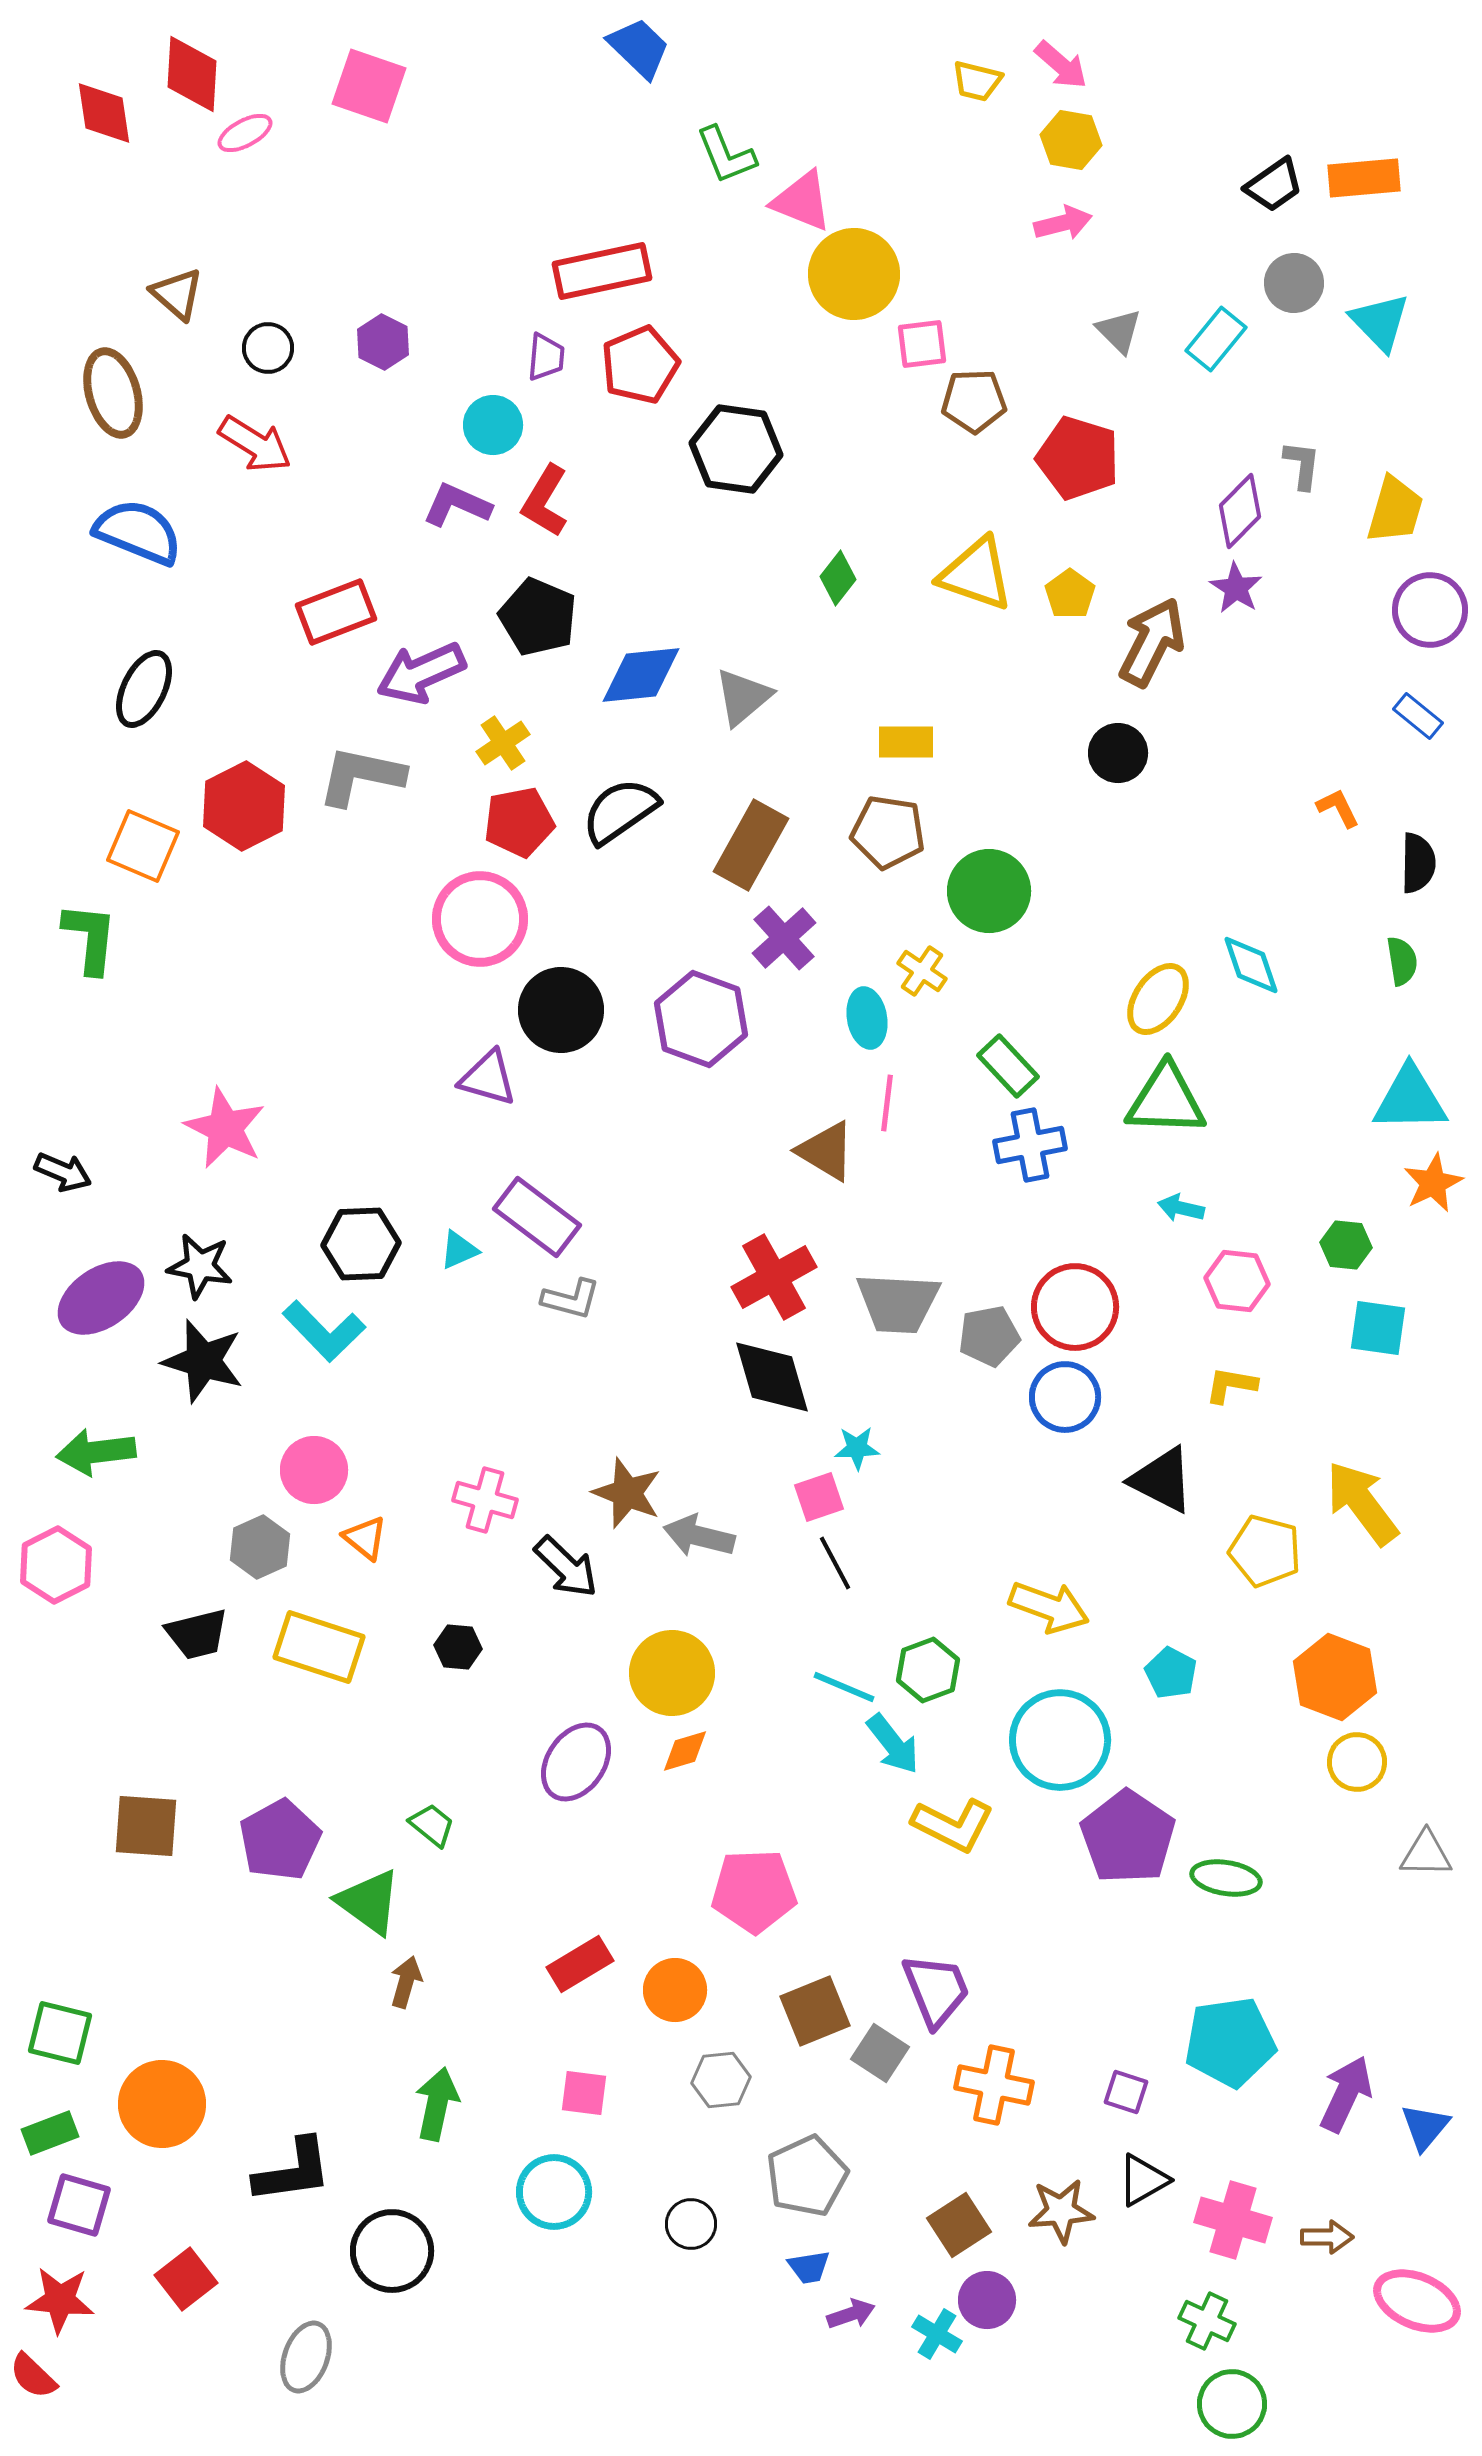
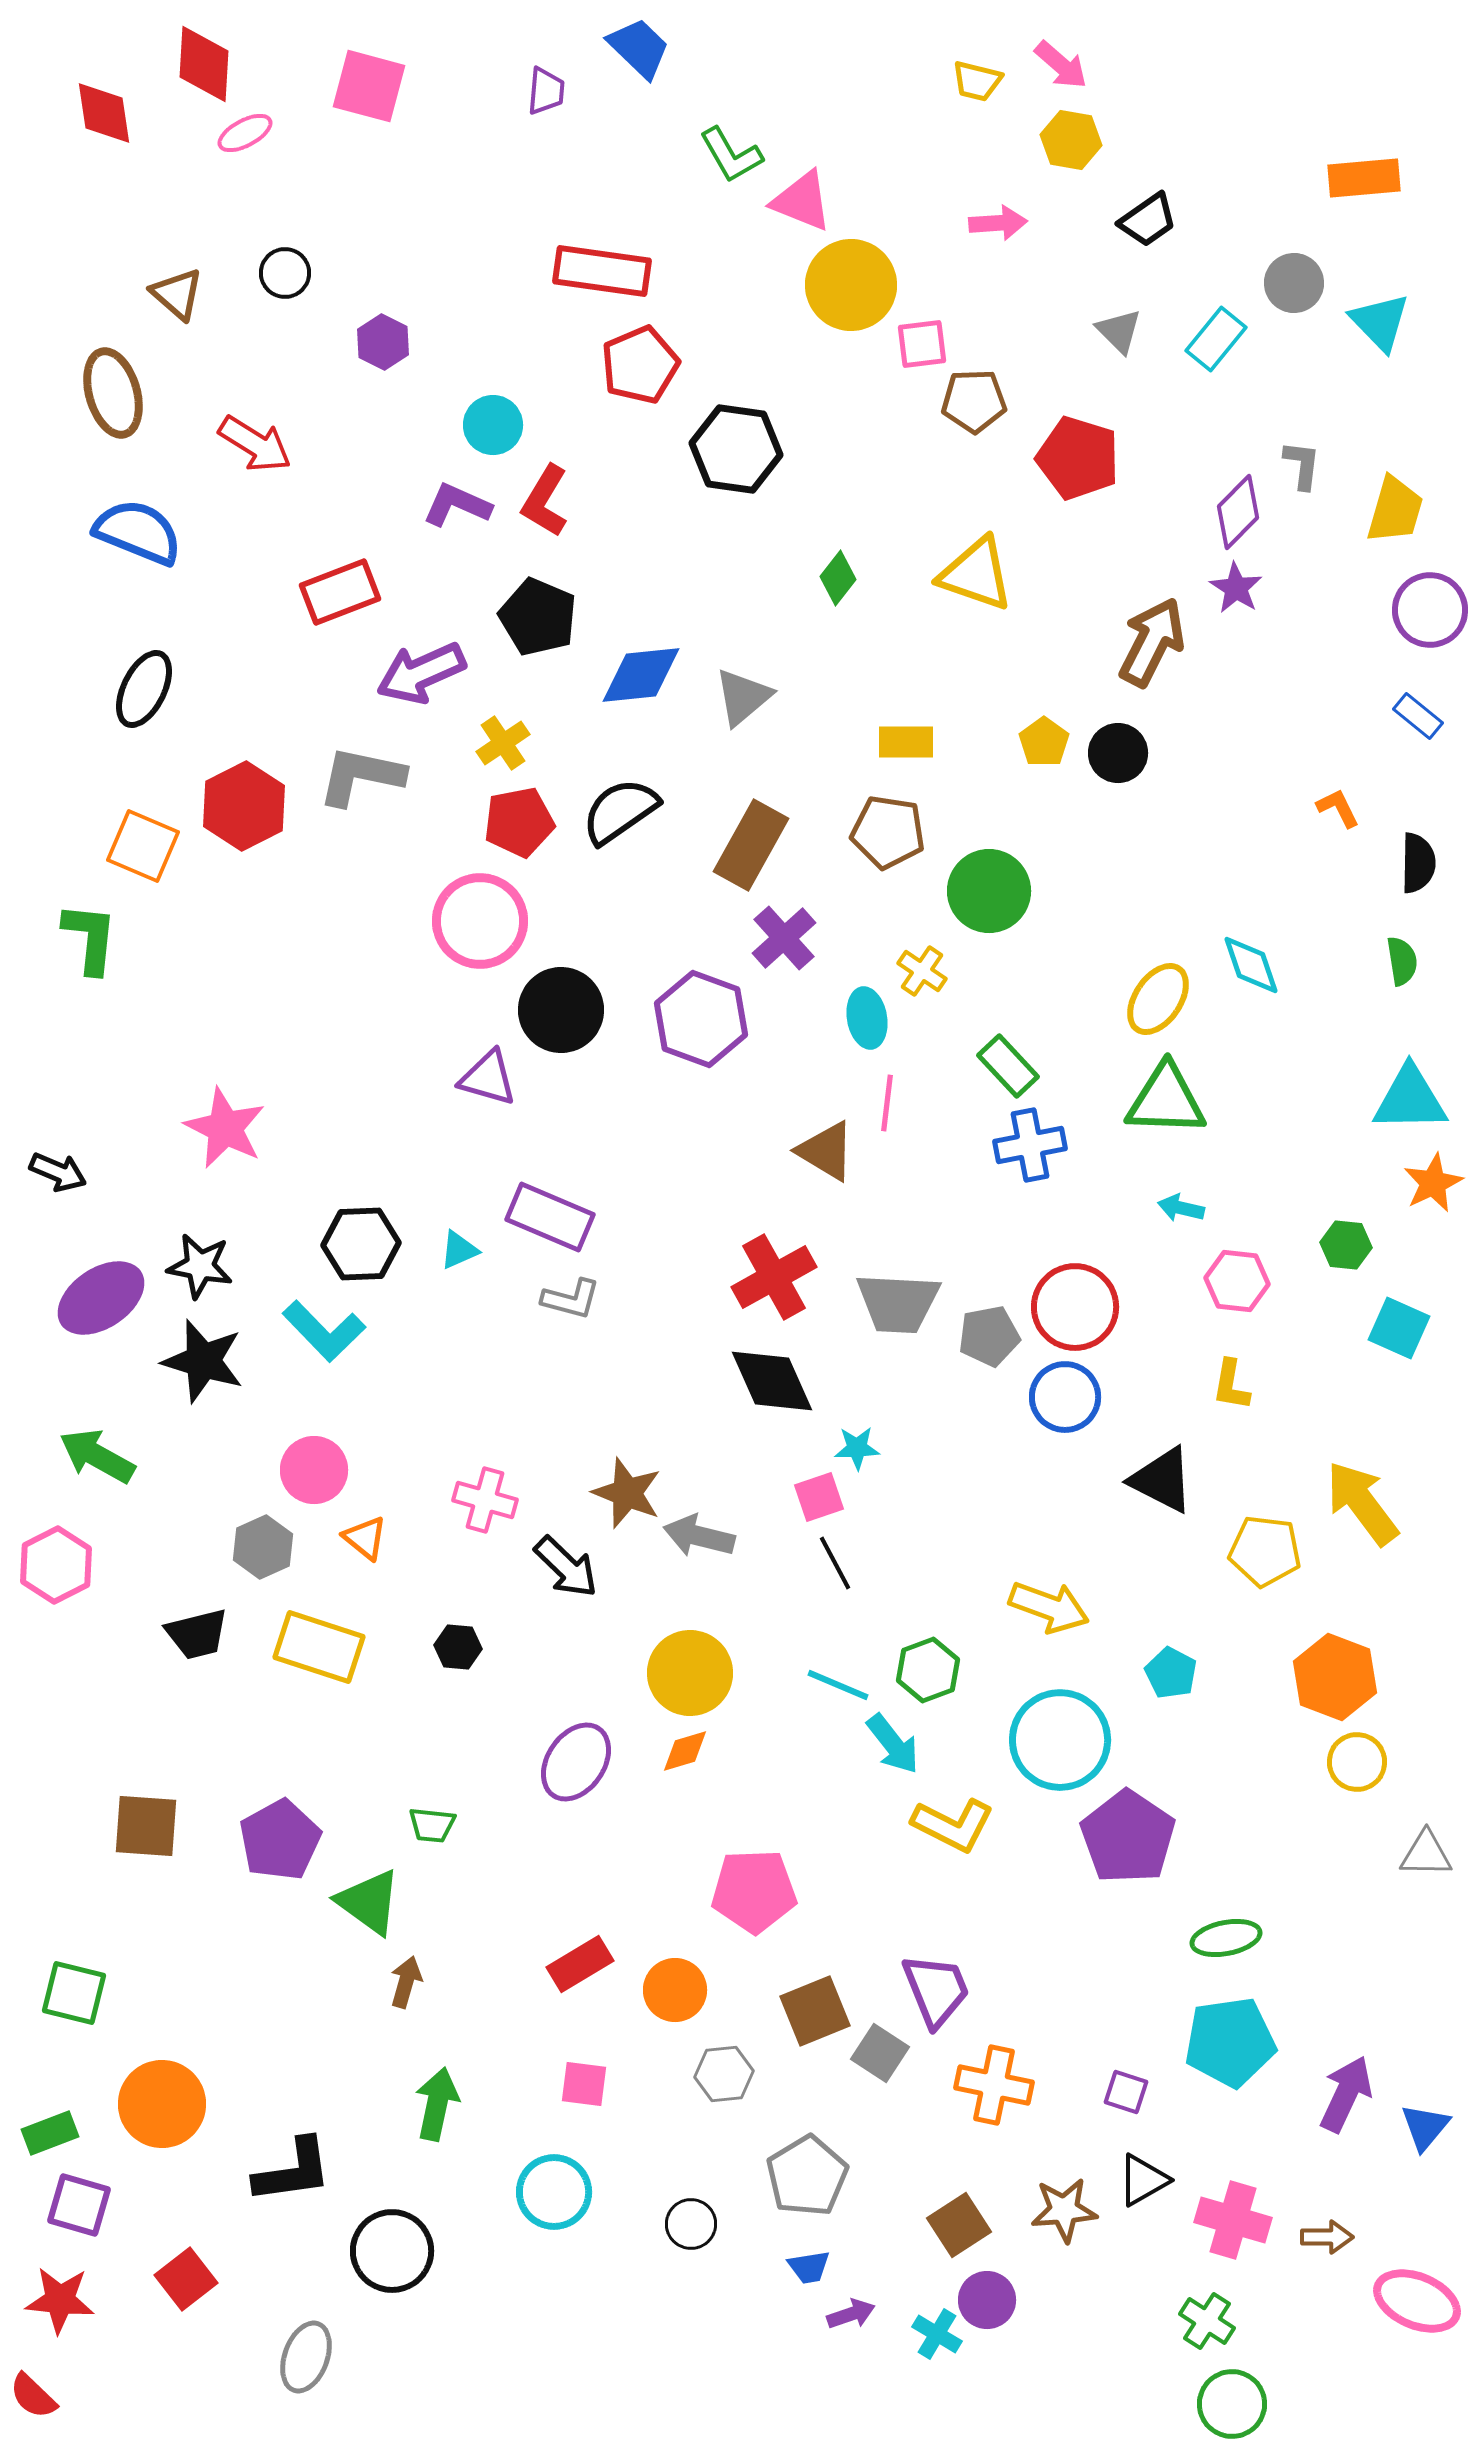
red diamond at (192, 74): moved 12 px right, 10 px up
pink square at (369, 86): rotated 4 degrees counterclockwise
green L-shape at (726, 155): moved 5 px right; rotated 8 degrees counterclockwise
black trapezoid at (1274, 185): moved 126 px left, 35 px down
pink arrow at (1063, 223): moved 65 px left; rotated 10 degrees clockwise
red rectangle at (602, 271): rotated 20 degrees clockwise
yellow circle at (854, 274): moved 3 px left, 11 px down
black circle at (268, 348): moved 17 px right, 75 px up
purple trapezoid at (546, 357): moved 266 px up
purple diamond at (1240, 511): moved 2 px left, 1 px down
yellow pentagon at (1070, 594): moved 26 px left, 148 px down
red rectangle at (336, 612): moved 4 px right, 20 px up
pink circle at (480, 919): moved 2 px down
black arrow at (63, 1172): moved 5 px left
purple rectangle at (537, 1217): moved 13 px right; rotated 14 degrees counterclockwise
cyan square at (1378, 1328): moved 21 px right; rotated 16 degrees clockwise
black diamond at (772, 1377): moved 4 px down; rotated 8 degrees counterclockwise
yellow L-shape at (1231, 1385): rotated 90 degrees counterclockwise
green arrow at (96, 1452): moved 1 px right, 4 px down; rotated 36 degrees clockwise
gray hexagon at (260, 1547): moved 3 px right
yellow pentagon at (1265, 1551): rotated 8 degrees counterclockwise
yellow circle at (672, 1673): moved 18 px right
cyan line at (844, 1687): moved 6 px left, 2 px up
green trapezoid at (432, 1825): rotated 147 degrees clockwise
green ellipse at (1226, 1878): moved 60 px down; rotated 20 degrees counterclockwise
green square at (60, 2033): moved 14 px right, 40 px up
gray hexagon at (721, 2080): moved 3 px right, 6 px up
pink square at (584, 2093): moved 9 px up
gray pentagon at (807, 2176): rotated 6 degrees counterclockwise
brown star at (1061, 2211): moved 3 px right, 1 px up
green cross at (1207, 2321): rotated 8 degrees clockwise
red semicircle at (33, 2376): moved 20 px down
